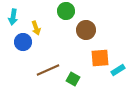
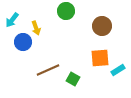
cyan arrow: moved 1 px left, 3 px down; rotated 28 degrees clockwise
brown circle: moved 16 px right, 4 px up
